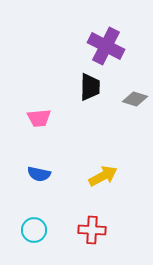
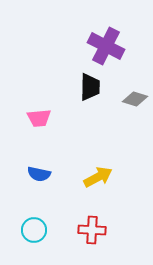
yellow arrow: moved 5 px left, 1 px down
